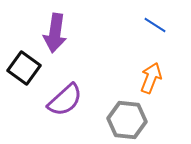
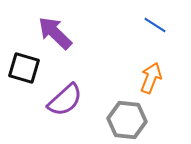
purple arrow: rotated 126 degrees clockwise
black square: rotated 20 degrees counterclockwise
